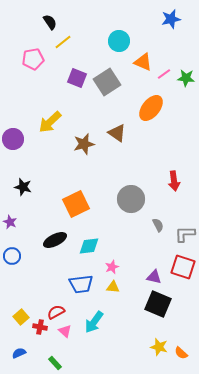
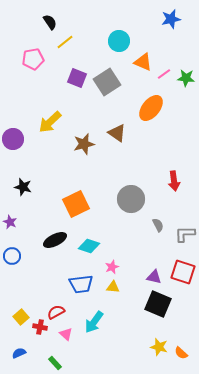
yellow line: moved 2 px right
cyan diamond: rotated 25 degrees clockwise
red square: moved 5 px down
pink triangle: moved 1 px right, 3 px down
